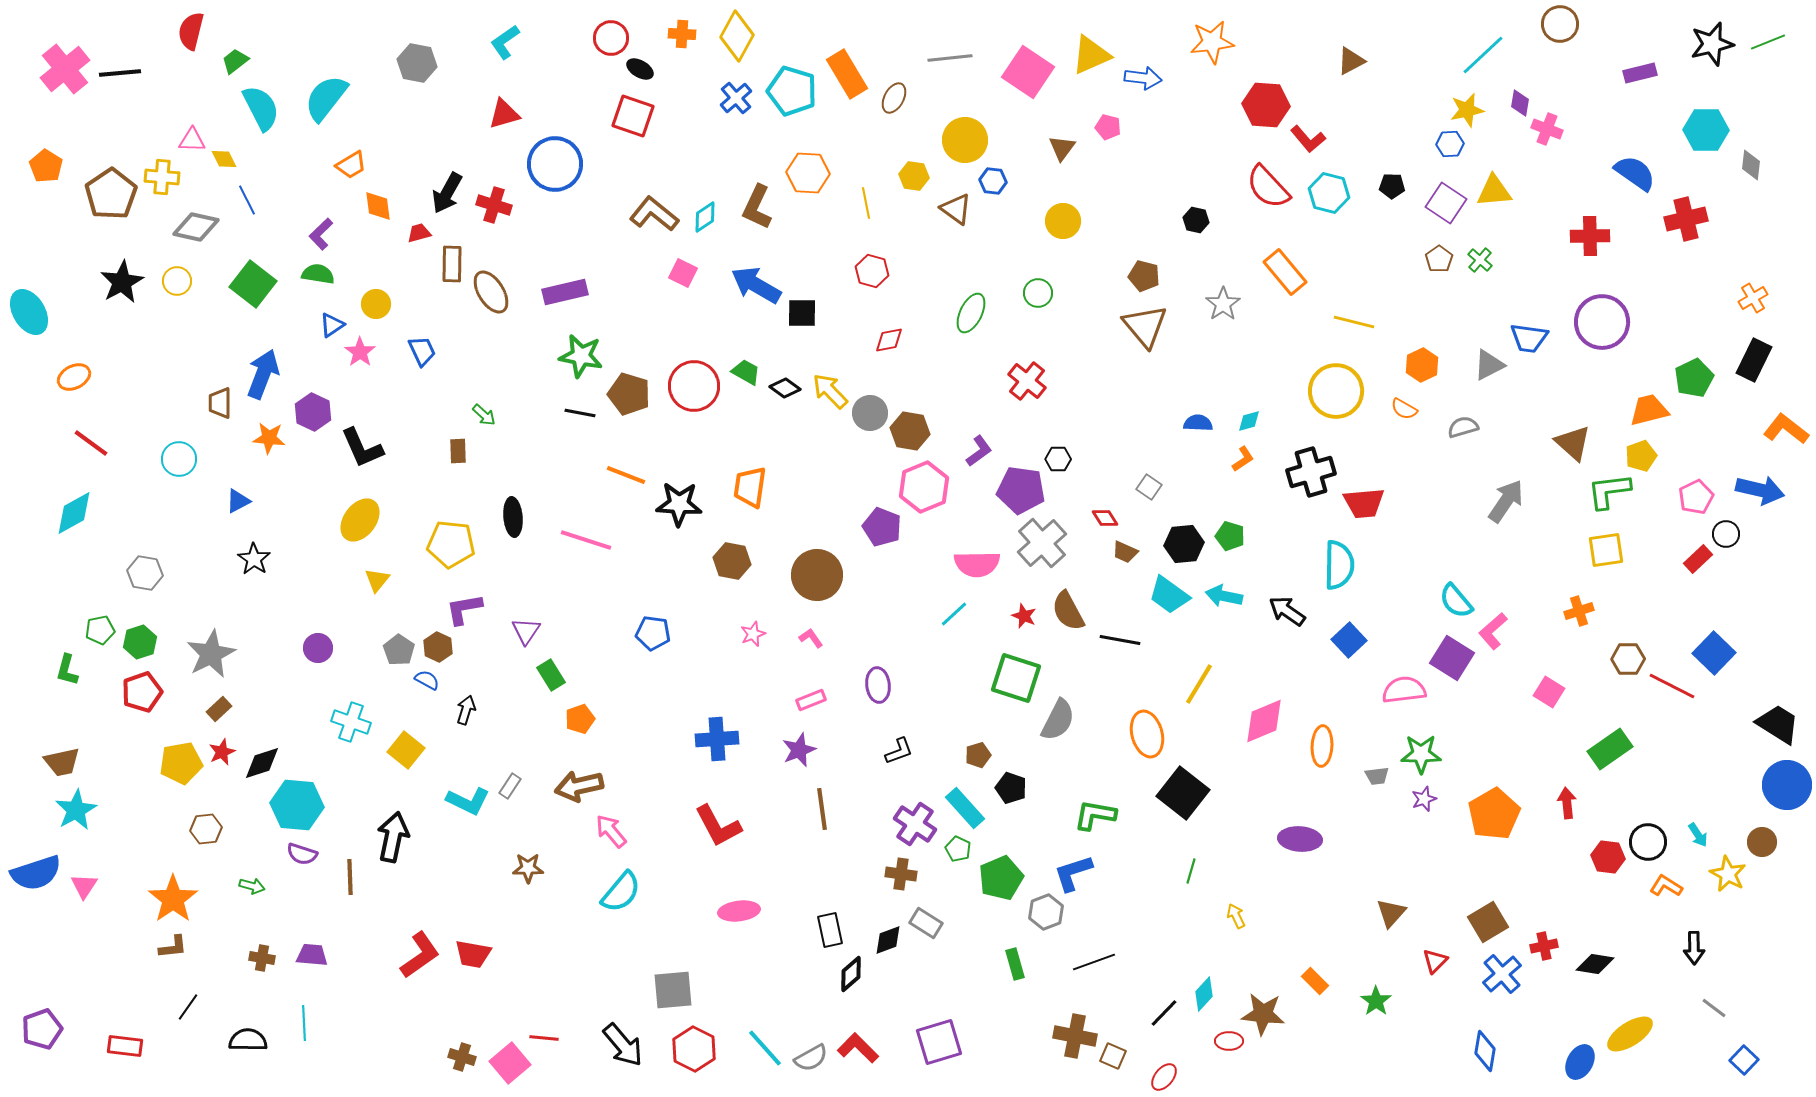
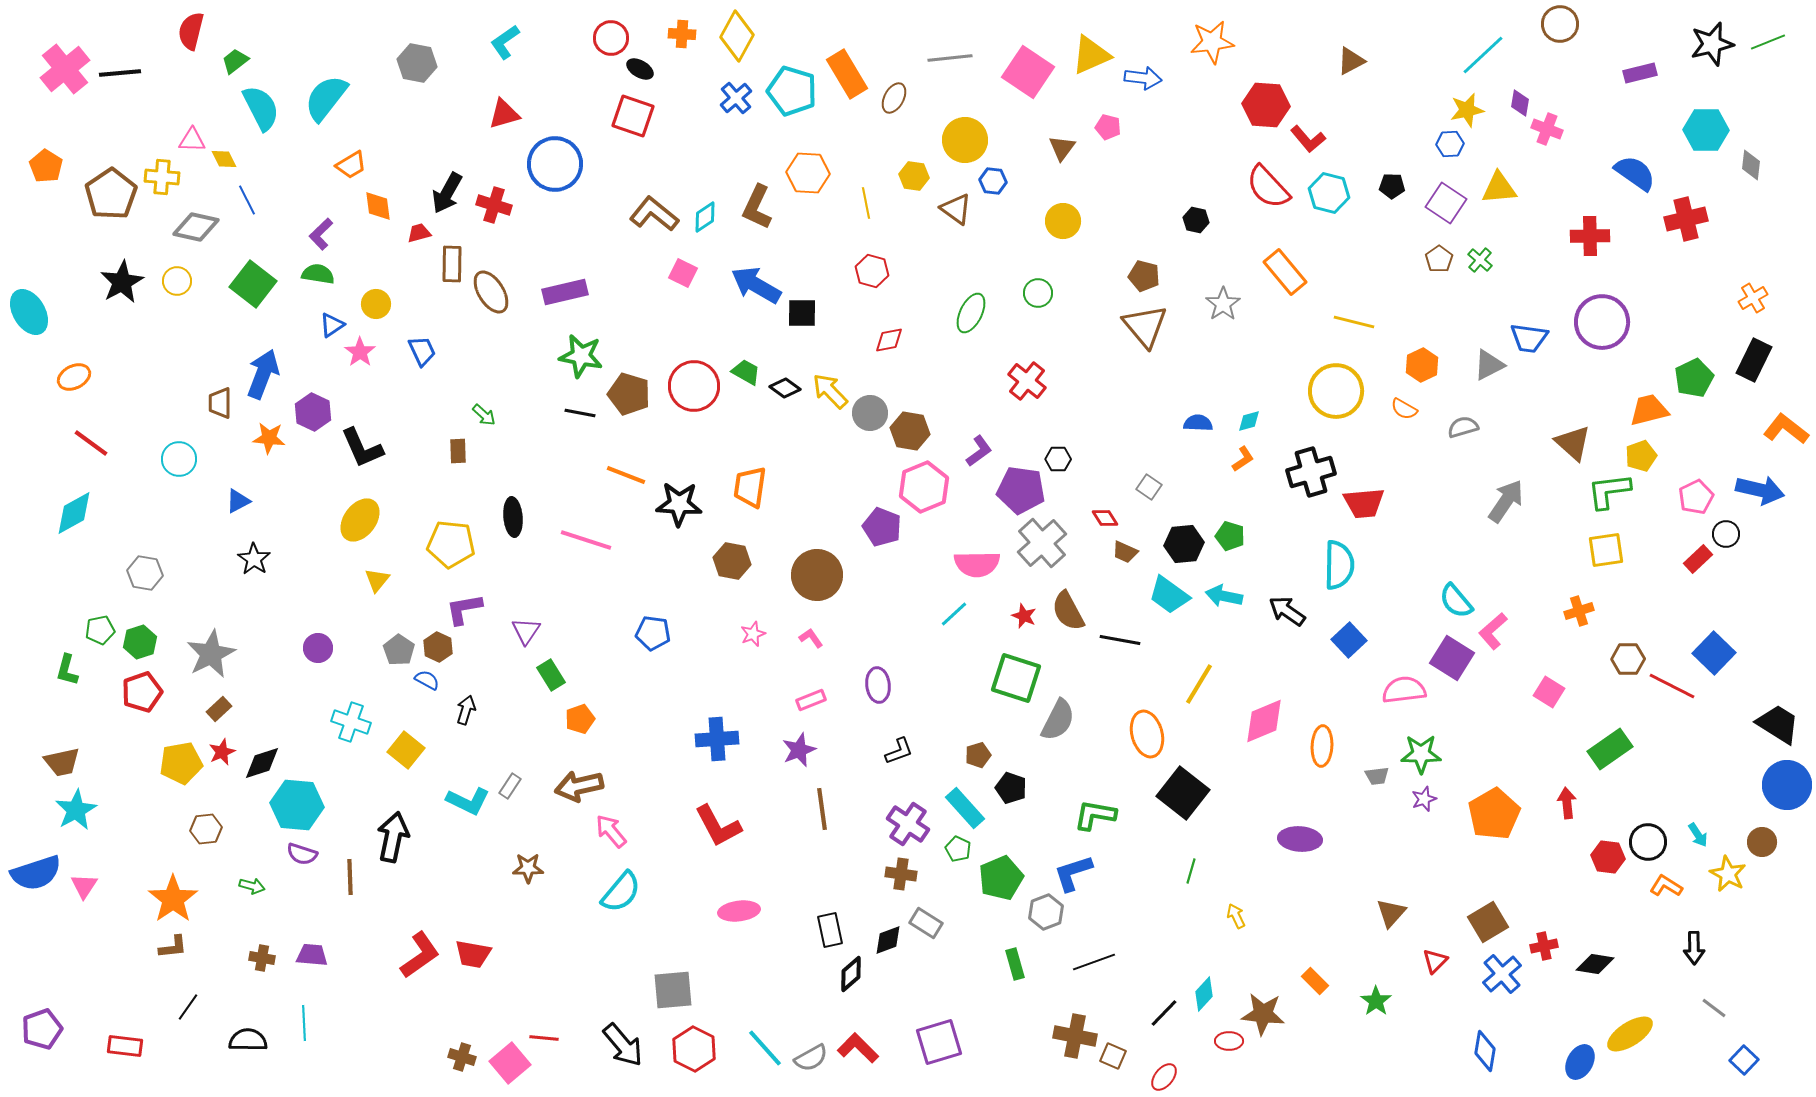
yellow triangle at (1494, 191): moved 5 px right, 3 px up
purple cross at (915, 824): moved 7 px left
